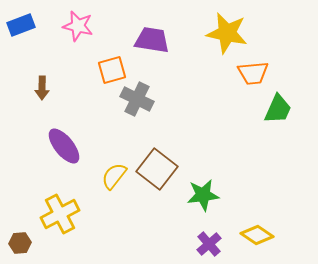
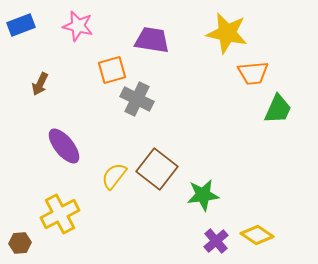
brown arrow: moved 2 px left, 4 px up; rotated 25 degrees clockwise
purple cross: moved 7 px right, 3 px up
